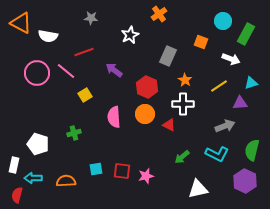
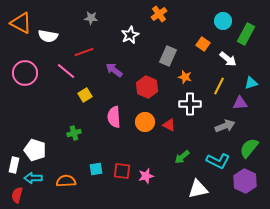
orange square: moved 2 px right, 2 px down; rotated 16 degrees clockwise
white arrow: moved 3 px left; rotated 18 degrees clockwise
pink circle: moved 12 px left
orange star: moved 3 px up; rotated 16 degrees counterclockwise
yellow line: rotated 30 degrees counterclockwise
white cross: moved 7 px right
orange circle: moved 8 px down
white pentagon: moved 3 px left, 6 px down
green semicircle: moved 3 px left, 2 px up; rotated 25 degrees clockwise
cyan L-shape: moved 1 px right, 7 px down
